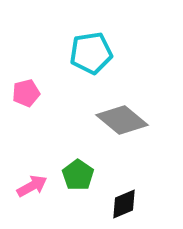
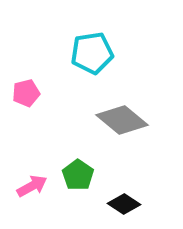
cyan pentagon: moved 1 px right
black diamond: rotated 56 degrees clockwise
